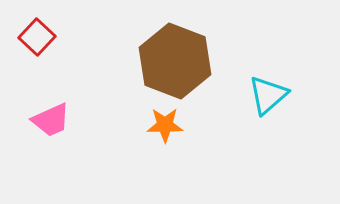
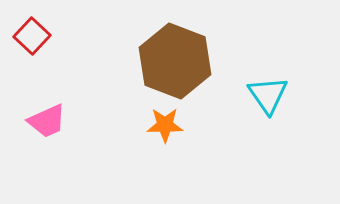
red square: moved 5 px left, 1 px up
cyan triangle: rotated 24 degrees counterclockwise
pink trapezoid: moved 4 px left, 1 px down
